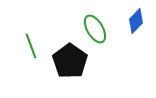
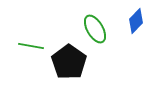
green line: rotated 60 degrees counterclockwise
black pentagon: moved 1 px left, 1 px down
